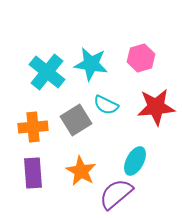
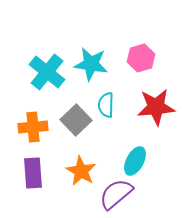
cyan semicircle: rotated 65 degrees clockwise
gray square: rotated 12 degrees counterclockwise
